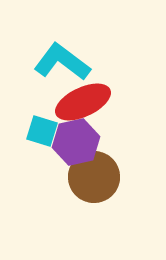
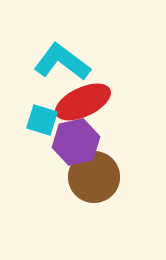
cyan square: moved 11 px up
